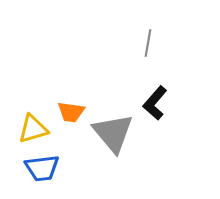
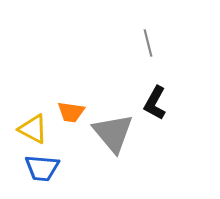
gray line: rotated 24 degrees counterclockwise
black L-shape: rotated 12 degrees counterclockwise
yellow triangle: rotated 44 degrees clockwise
blue trapezoid: rotated 12 degrees clockwise
